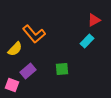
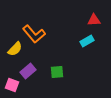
red triangle: rotated 24 degrees clockwise
cyan rectangle: rotated 16 degrees clockwise
green square: moved 5 px left, 3 px down
